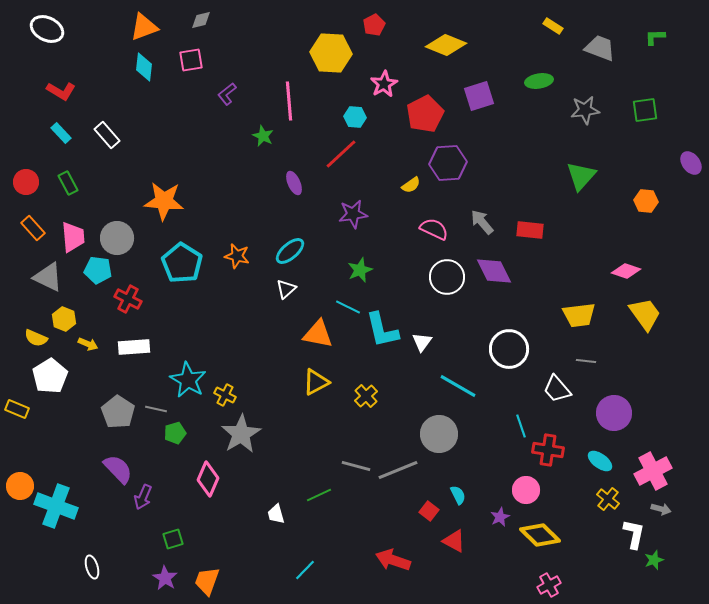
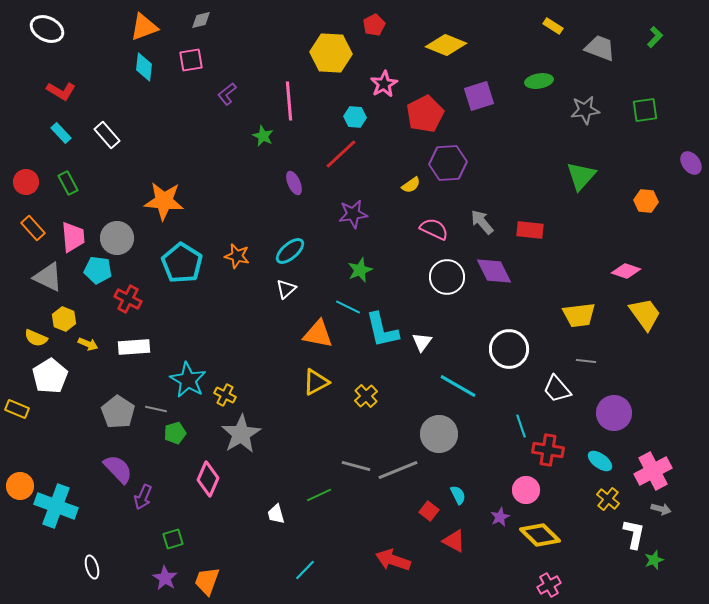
green L-shape at (655, 37): rotated 135 degrees clockwise
